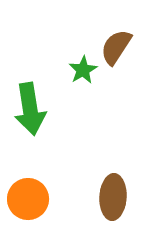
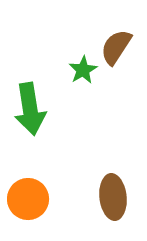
brown ellipse: rotated 9 degrees counterclockwise
